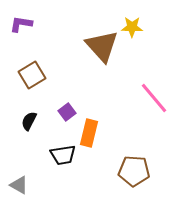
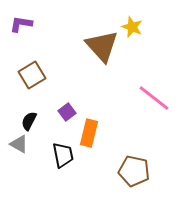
yellow star: rotated 20 degrees clockwise
pink line: rotated 12 degrees counterclockwise
black trapezoid: rotated 92 degrees counterclockwise
brown pentagon: rotated 8 degrees clockwise
gray triangle: moved 41 px up
